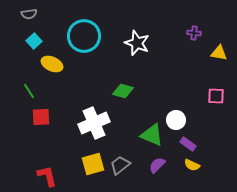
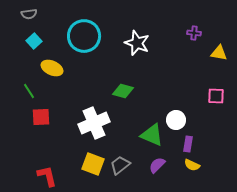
yellow ellipse: moved 4 px down
purple rectangle: rotated 63 degrees clockwise
yellow square: rotated 35 degrees clockwise
